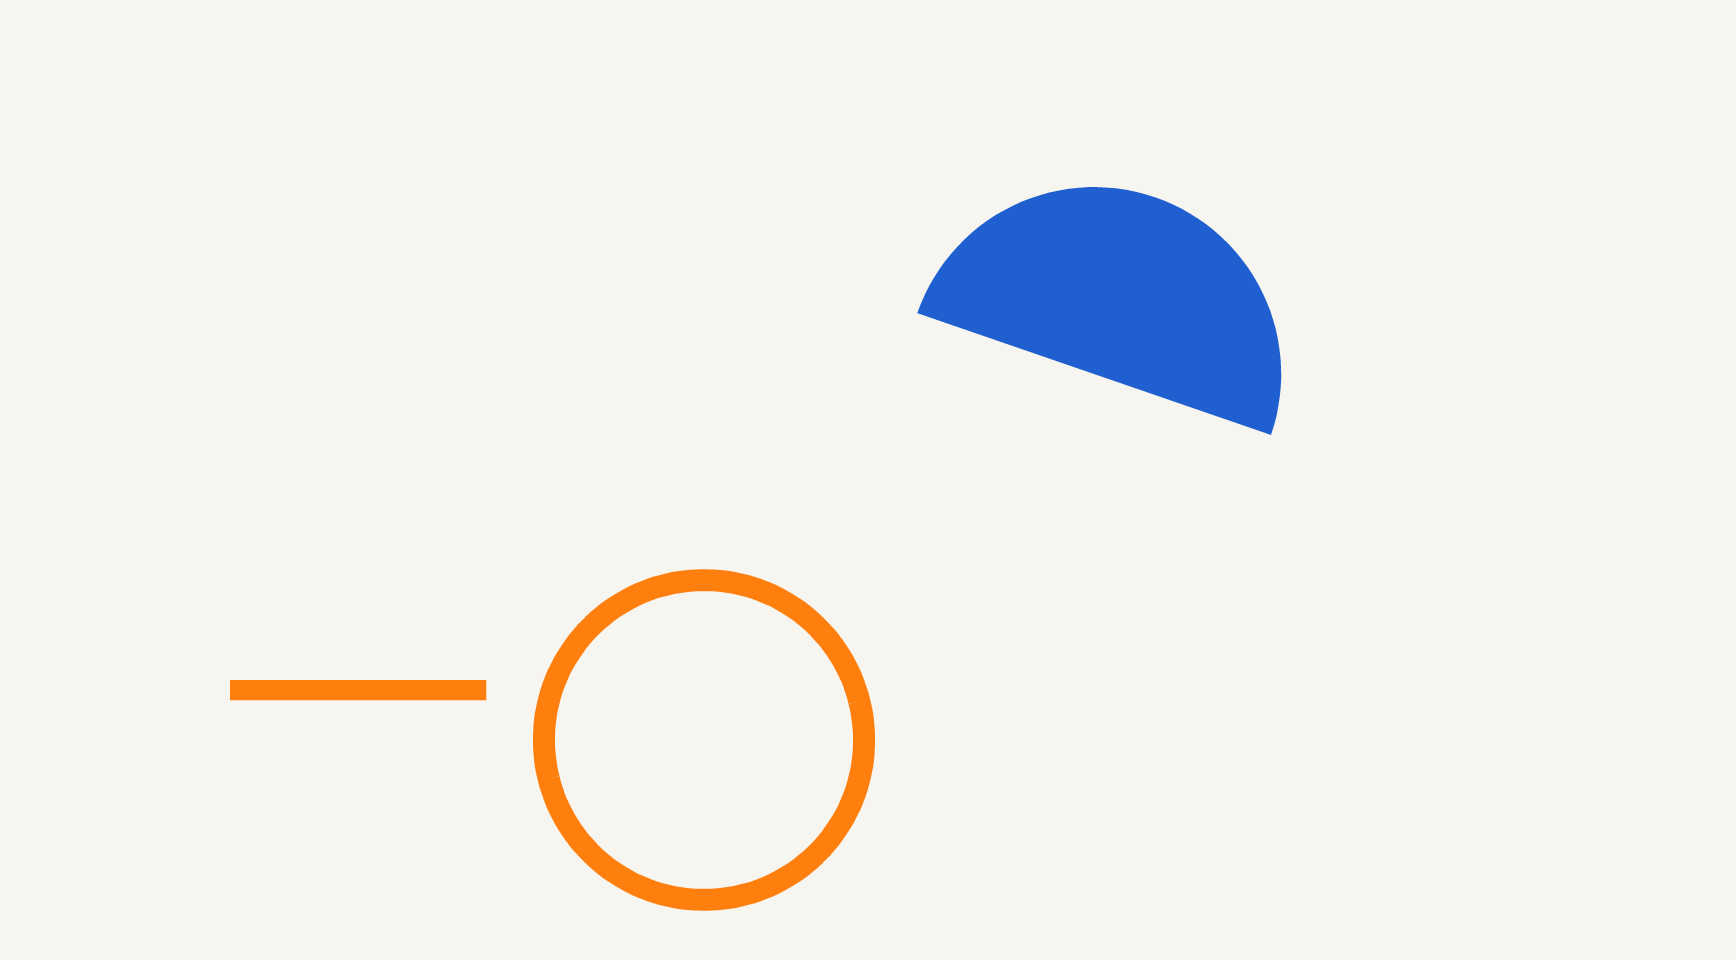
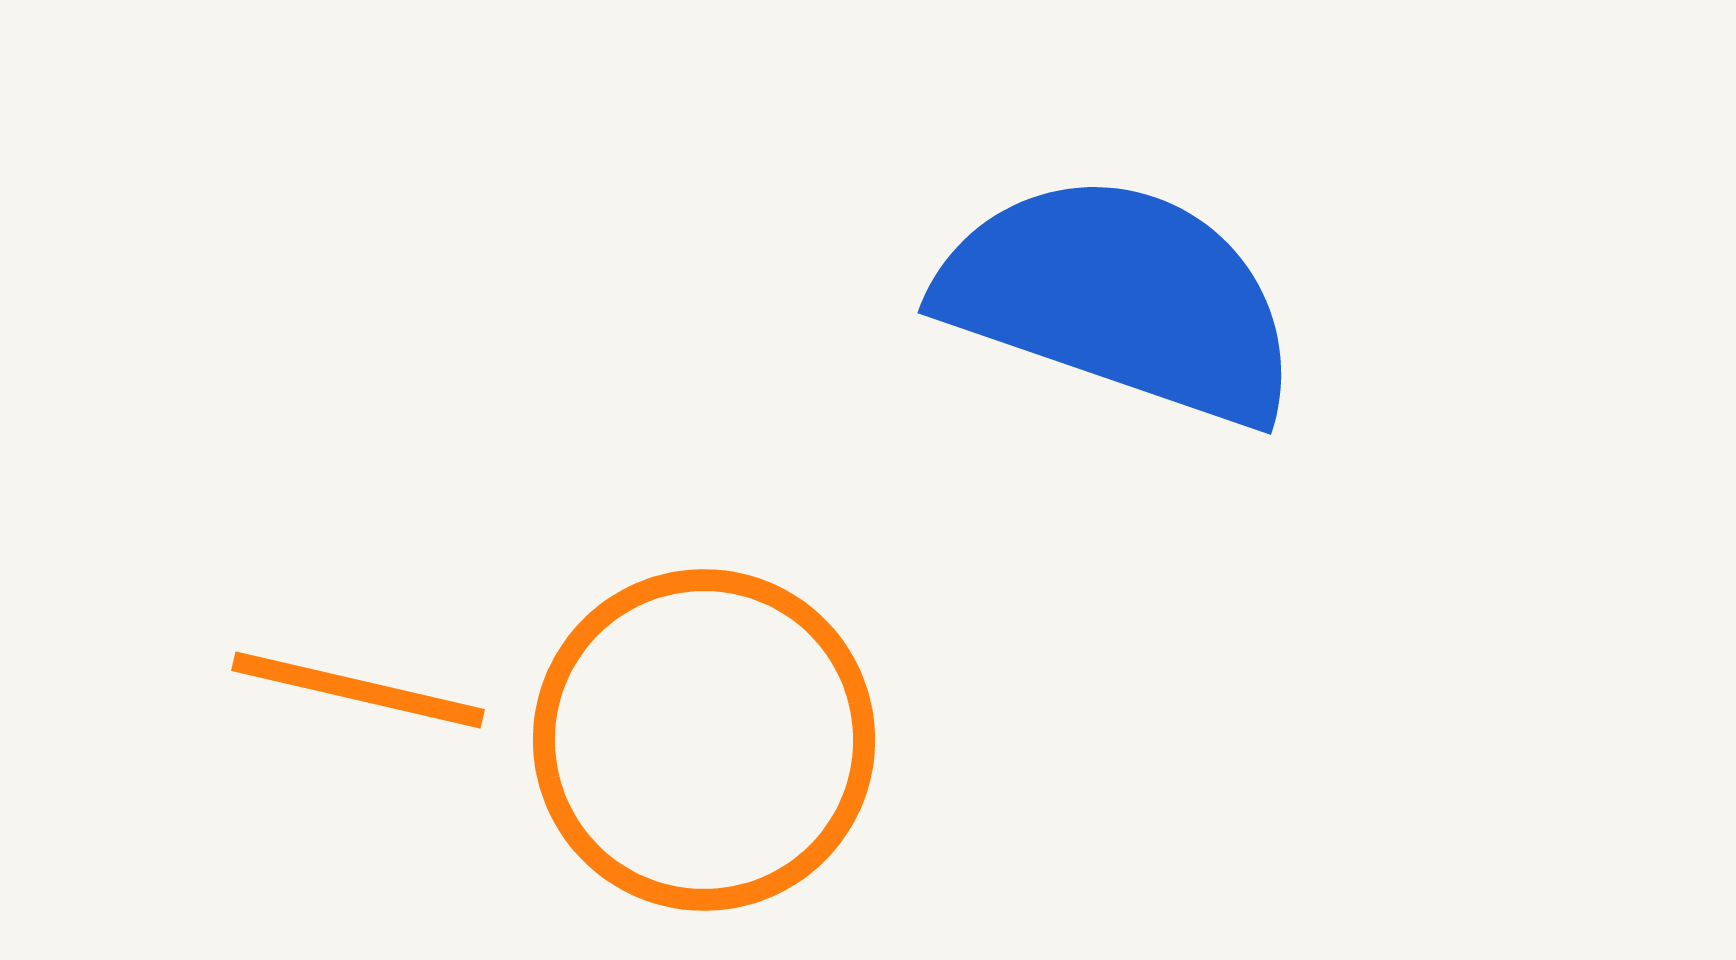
orange line: rotated 13 degrees clockwise
